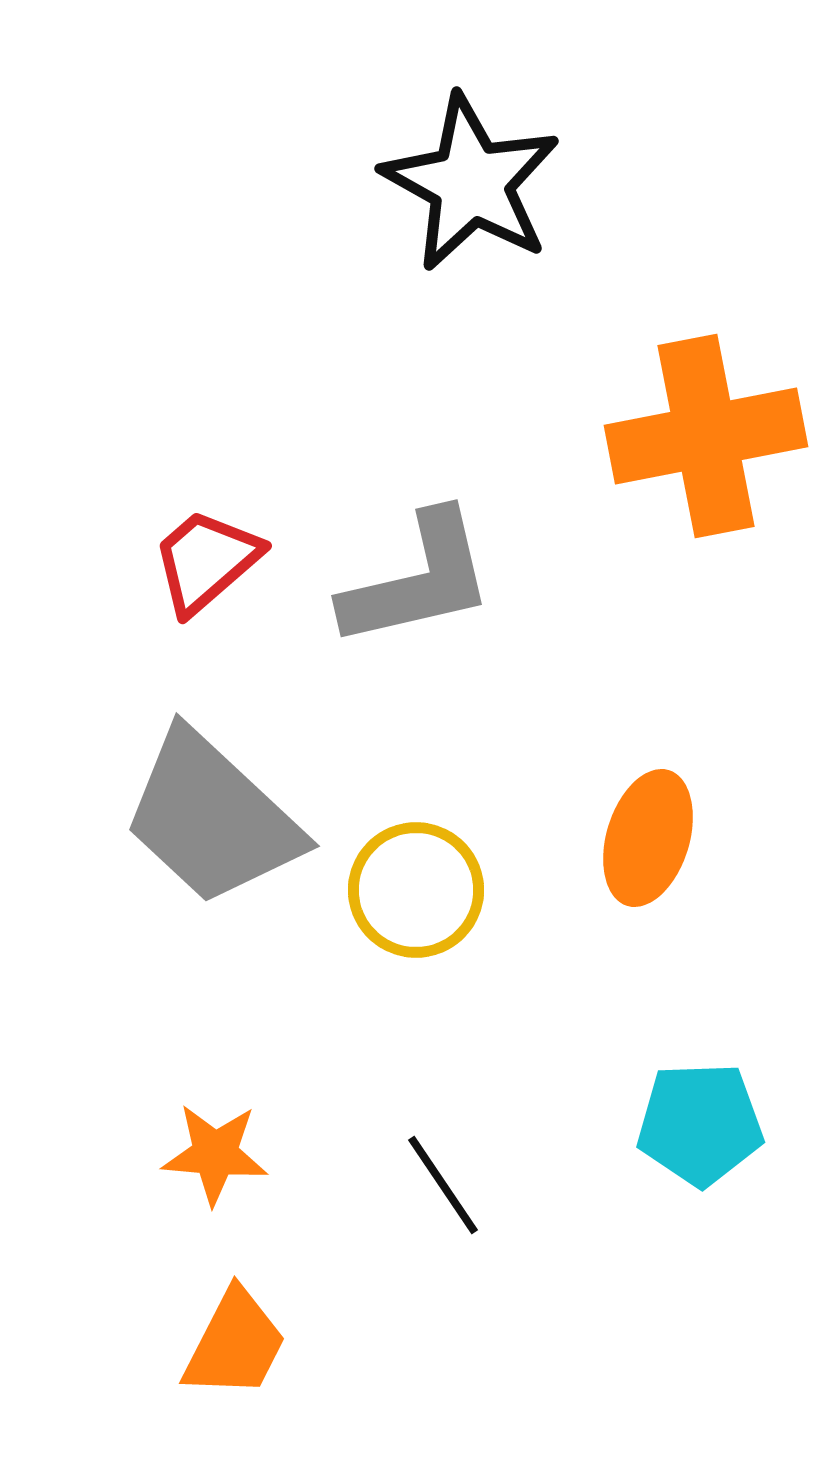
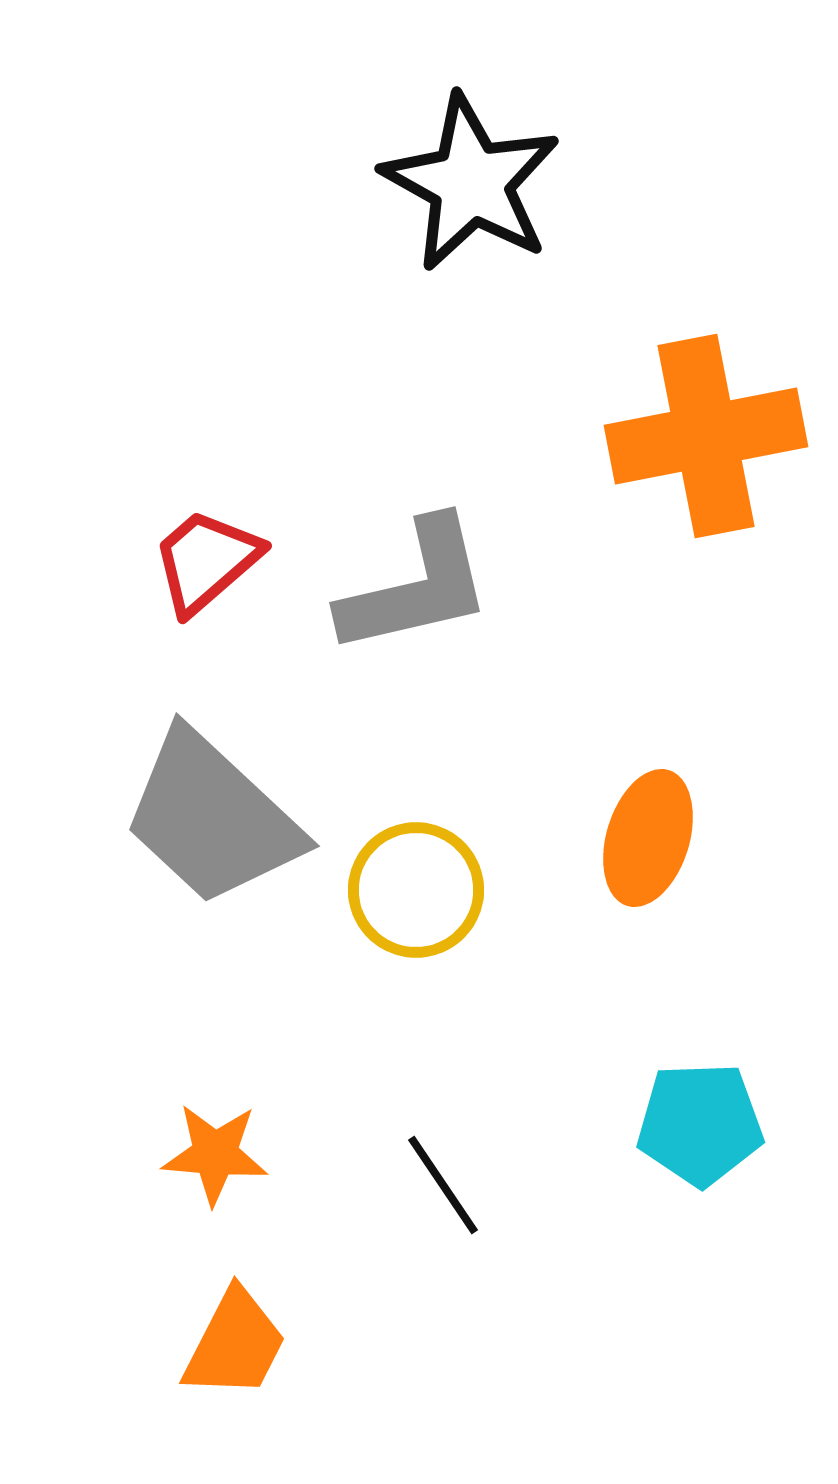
gray L-shape: moved 2 px left, 7 px down
